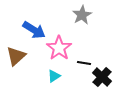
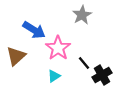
pink star: moved 1 px left
black line: rotated 40 degrees clockwise
black cross: moved 2 px up; rotated 18 degrees clockwise
